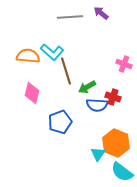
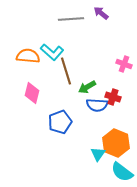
gray line: moved 1 px right, 2 px down
